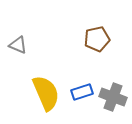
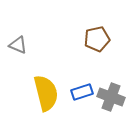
yellow semicircle: rotated 9 degrees clockwise
gray cross: moved 2 px left
